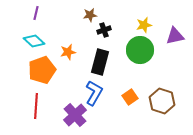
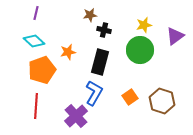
black cross: rotated 32 degrees clockwise
purple triangle: rotated 24 degrees counterclockwise
purple cross: moved 1 px right, 1 px down
